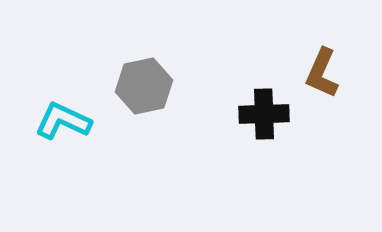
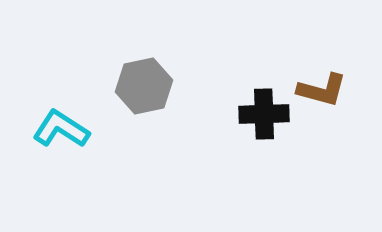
brown L-shape: moved 17 px down; rotated 99 degrees counterclockwise
cyan L-shape: moved 2 px left, 8 px down; rotated 8 degrees clockwise
